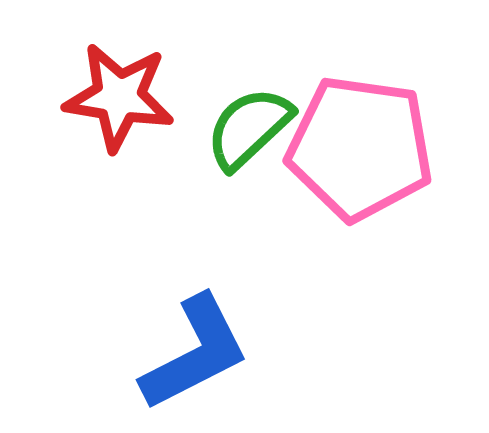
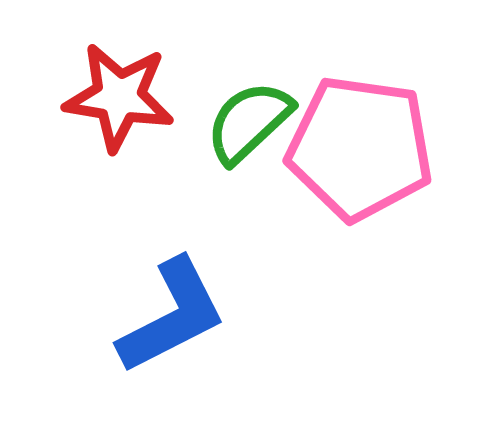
green semicircle: moved 6 px up
blue L-shape: moved 23 px left, 37 px up
